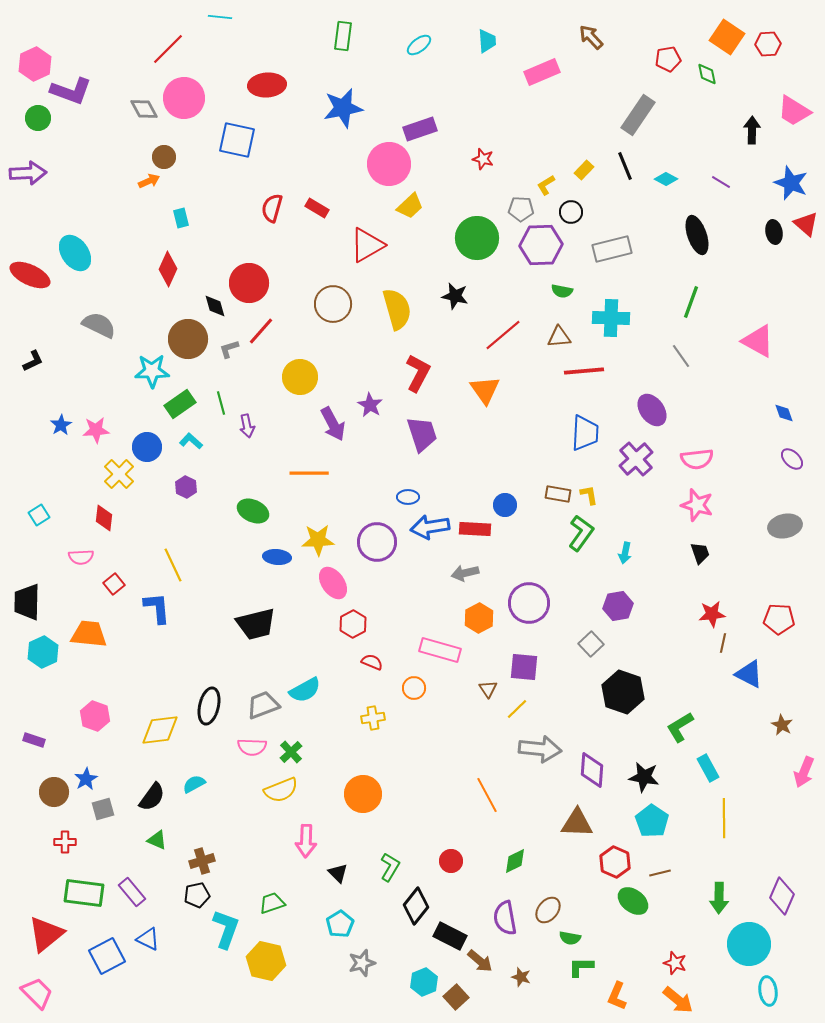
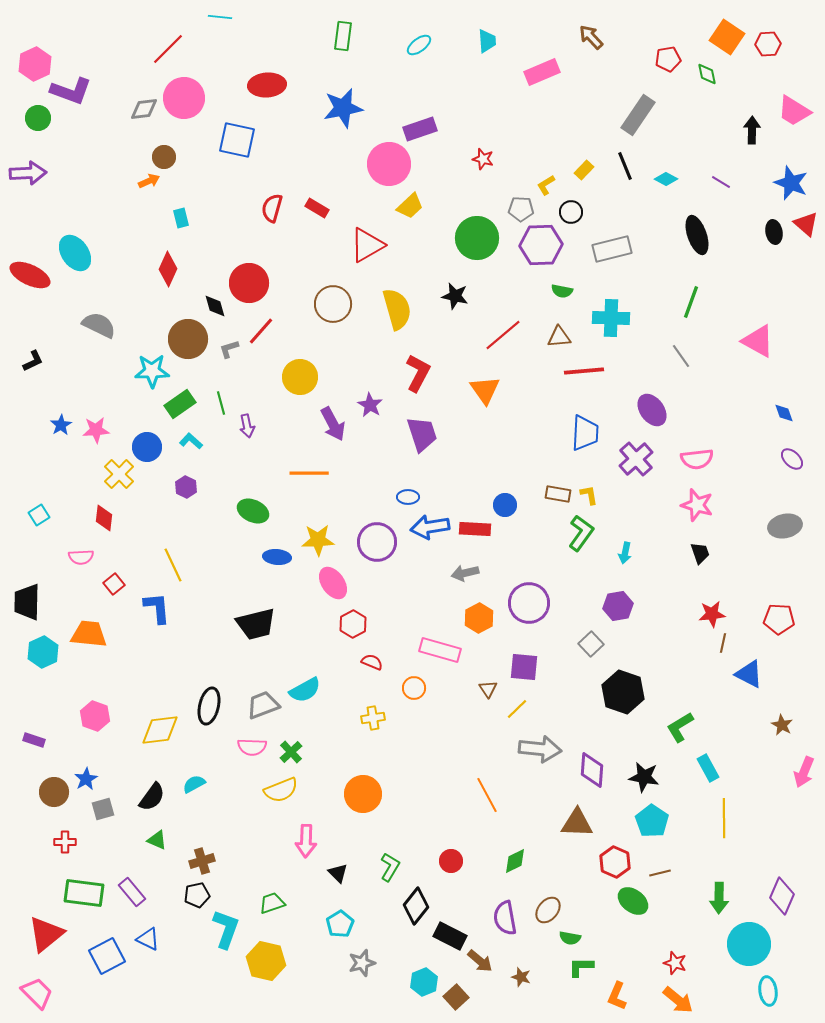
gray diamond at (144, 109): rotated 68 degrees counterclockwise
